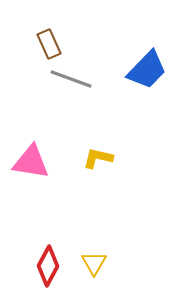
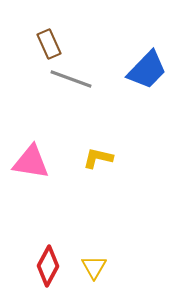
yellow triangle: moved 4 px down
